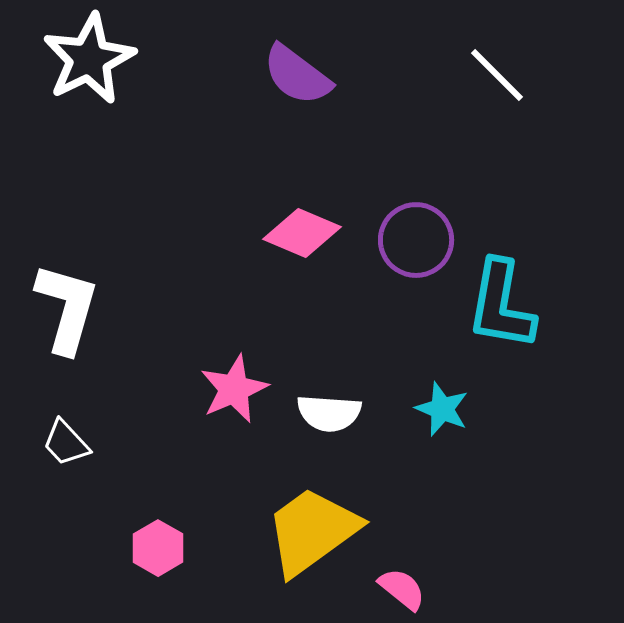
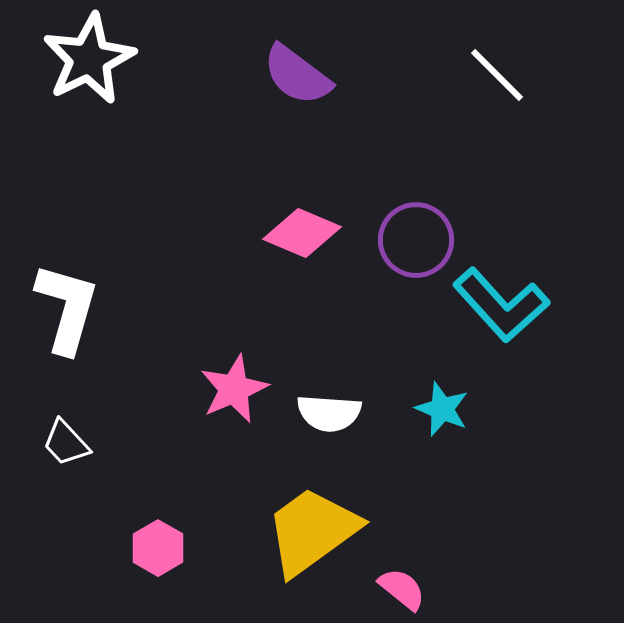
cyan L-shape: rotated 52 degrees counterclockwise
